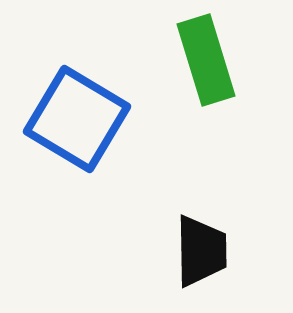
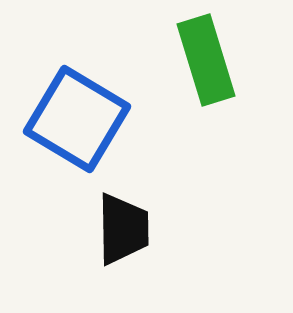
black trapezoid: moved 78 px left, 22 px up
